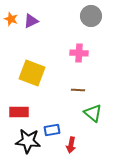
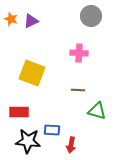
green triangle: moved 4 px right, 2 px up; rotated 24 degrees counterclockwise
blue rectangle: rotated 14 degrees clockwise
